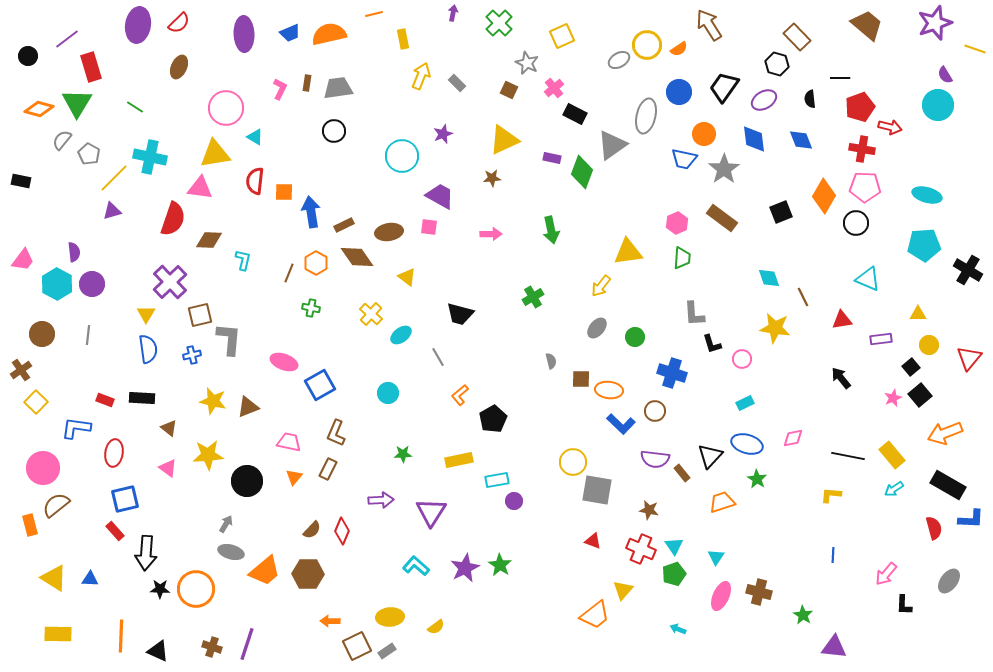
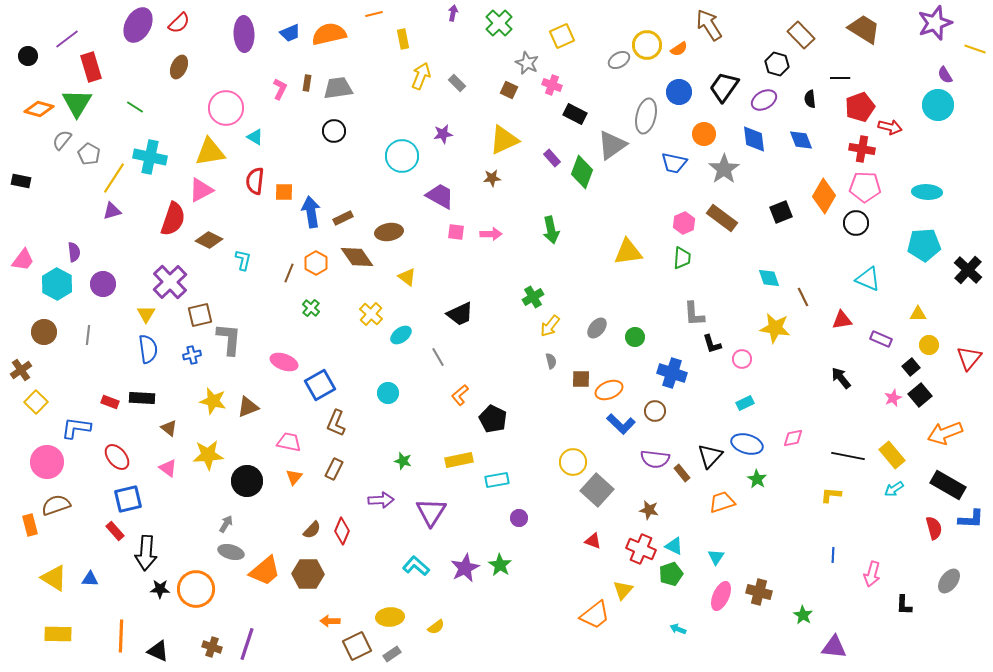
purple ellipse at (138, 25): rotated 20 degrees clockwise
brown trapezoid at (867, 25): moved 3 px left, 4 px down; rotated 8 degrees counterclockwise
brown rectangle at (797, 37): moved 4 px right, 2 px up
pink cross at (554, 88): moved 2 px left, 3 px up; rotated 30 degrees counterclockwise
purple star at (443, 134): rotated 12 degrees clockwise
yellow triangle at (215, 154): moved 5 px left, 2 px up
purple rectangle at (552, 158): rotated 36 degrees clockwise
blue trapezoid at (684, 159): moved 10 px left, 4 px down
yellow line at (114, 178): rotated 12 degrees counterclockwise
pink triangle at (200, 188): moved 1 px right, 2 px down; rotated 36 degrees counterclockwise
cyan ellipse at (927, 195): moved 3 px up; rotated 12 degrees counterclockwise
pink hexagon at (677, 223): moved 7 px right
brown rectangle at (344, 225): moved 1 px left, 7 px up
pink square at (429, 227): moved 27 px right, 5 px down
brown diamond at (209, 240): rotated 24 degrees clockwise
black cross at (968, 270): rotated 12 degrees clockwise
purple circle at (92, 284): moved 11 px right
yellow arrow at (601, 286): moved 51 px left, 40 px down
green cross at (311, 308): rotated 30 degrees clockwise
black trapezoid at (460, 314): rotated 40 degrees counterclockwise
brown circle at (42, 334): moved 2 px right, 2 px up
purple rectangle at (881, 339): rotated 30 degrees clockwise
orange ellipse at (609, 390): rotated 28 degrees counterclockwise
red rectangle at (105, 400): moved 5 px right, 2 px down
black pentagon at (493, 419): rotated 16 degrees counterclockwise
brown L-shape at (336, 433): moved 10 px up
red ellipse at (114, 453): moved 3 px right, 4 px down; rotated 48 degrees counterclockwise
green star at (403, 454): moved 7 px down; rotated 18 degrees clockwise
pink circle at (43, 468): moved 4 px right, 6 px up
brown rectangle at (328, 469): moved 6 px right
gray square at (597, 490): rotated 32 degrees clockwise
blue square at (125, 499): moved 3 px right
purple circle at (514, 501): moved 5 px right, 17 px down
brown semicircle at (56, 505): rotated 20 degrees clockwise
cyan triangle at (674, 546): rotated 30 degrees counterclockwise
green pentagon at (674, 574): moved 3 px left
pink arrow at (886, 574): moved 14 px left; rotated 25 degrees counterclockwise
gray rectangle at (387, 651): moved 5 px right, 3 px down
